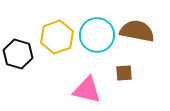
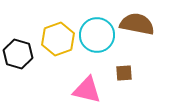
brown semicircle: moved 7 px up
yellow hexagon: moved 1 px right, 2 px down
